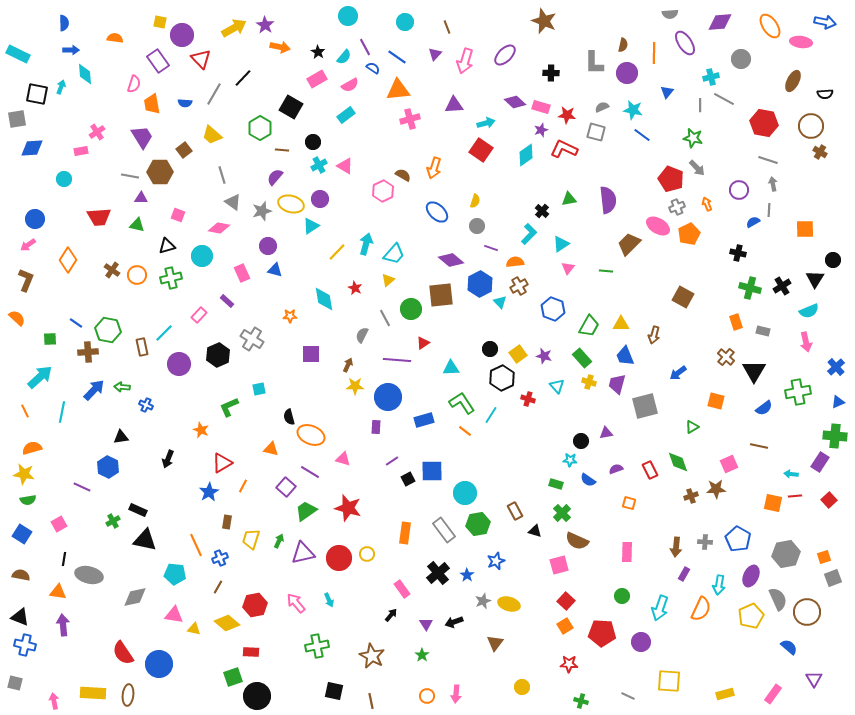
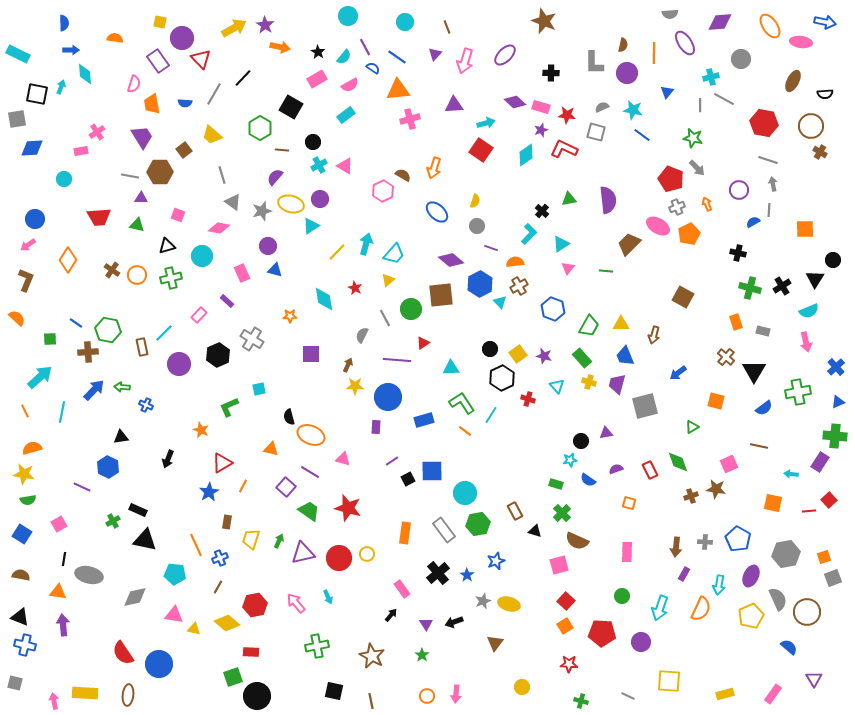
purple circle at (182, 35): moved 3 px down
cyan star at (570, 460): rotated 16 degrees counterclockwise
brown star at (716, 489): rotated 12 degrees clockwise
red line at (795, 496): moved 14 px right, 15 px down
green trapezoid at (306, 511): moved 3 px right; rotated 70 degrees clockwise
cyan arrow at (329, 600): moved 1 px left, 3 px up
yellow rectangle at (93, 693): moved 8 px left
